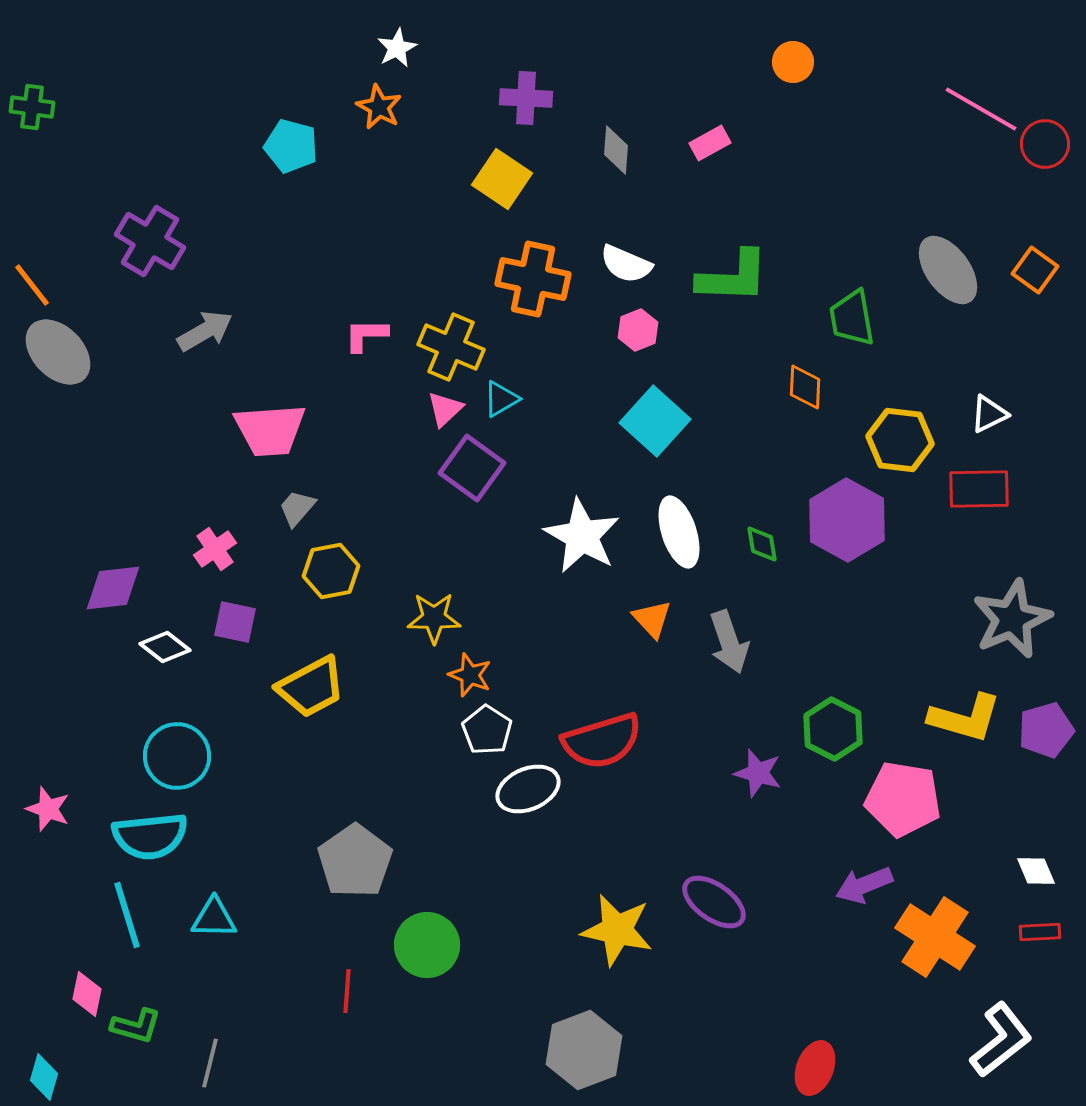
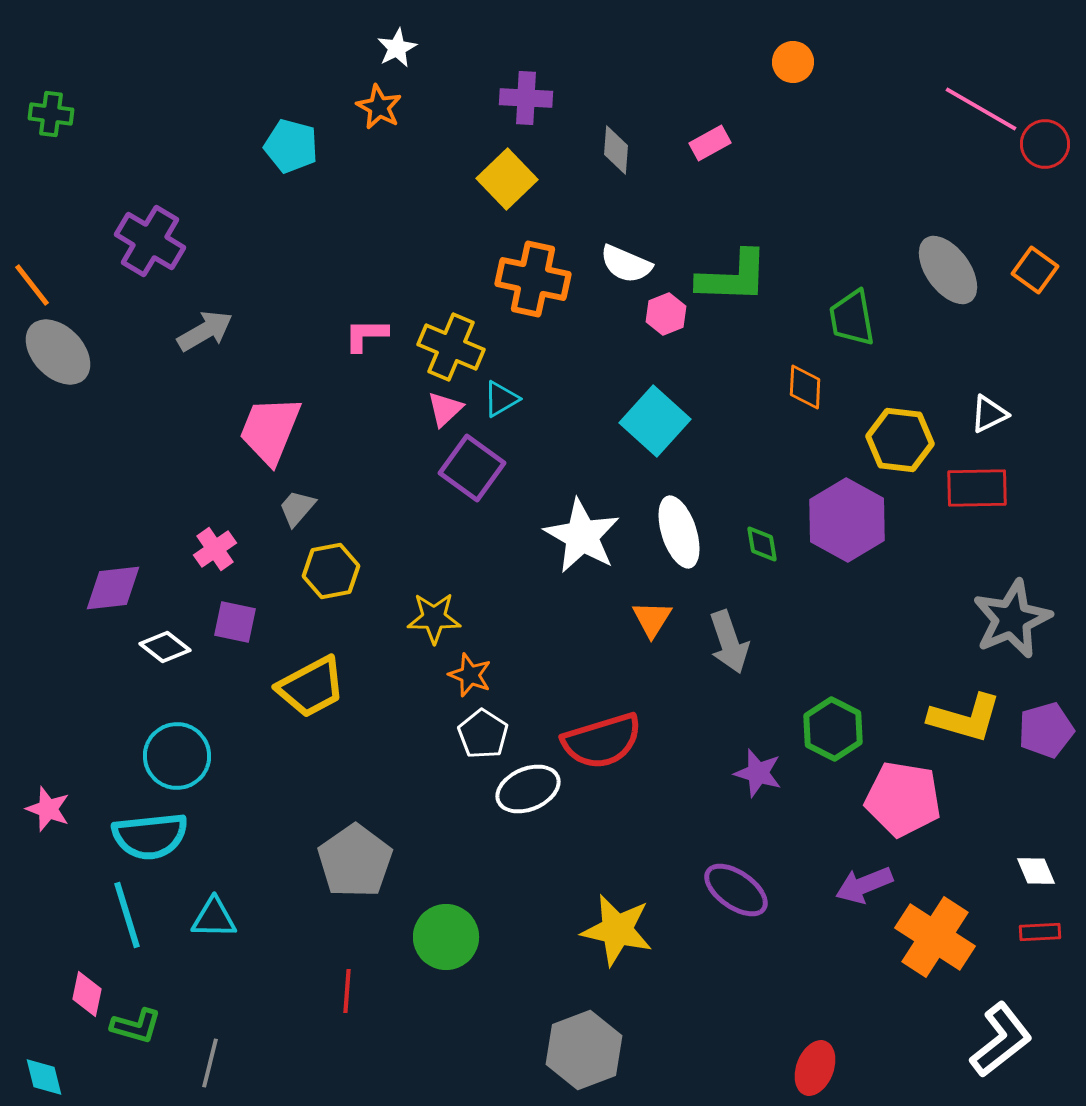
green cross at (32, 107): moved 19 px right, 7 px down
yellow square at (502, 179): moved 5 px right; rotated 12 degrees clockwise
pink hexagon at (638, 330): moved 28 px right, 16 px up
pink trapezoid at (270, 430): rotated 116 degrees clockwise
red rectangle at (979, 489): moved 2 px left, 1 px up
orange triangle at (652, 619): rotated 15 degrees clockwise
white pentagon at (487, 730): moved 4 px left, 4 px down
purple ellipse at (714, 902): moved 22 px right, 12 px up
green circle at (427, 945): moved 19 px right, 8 px up
cyan diamond at (44, 1077): rotated 30 degrees counterclockwise
